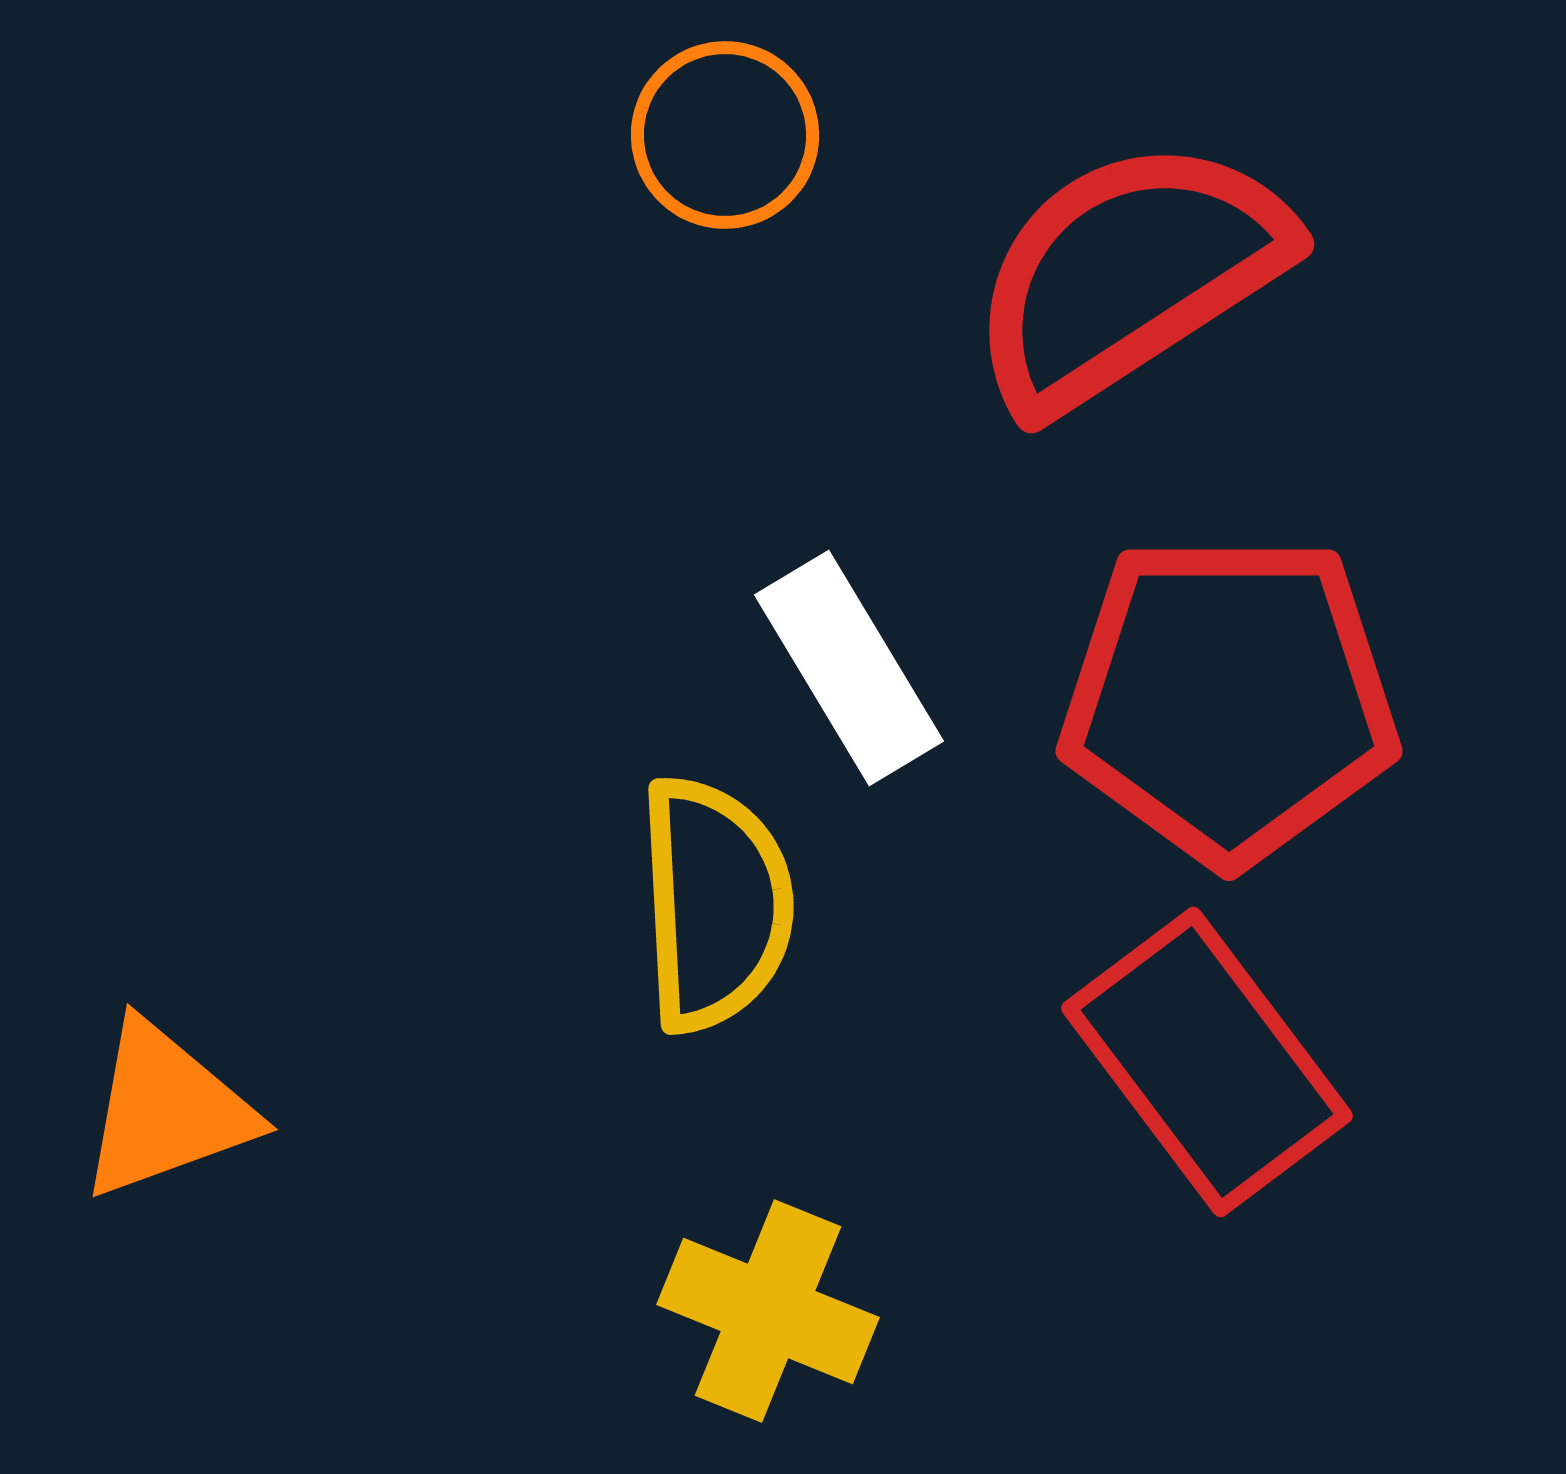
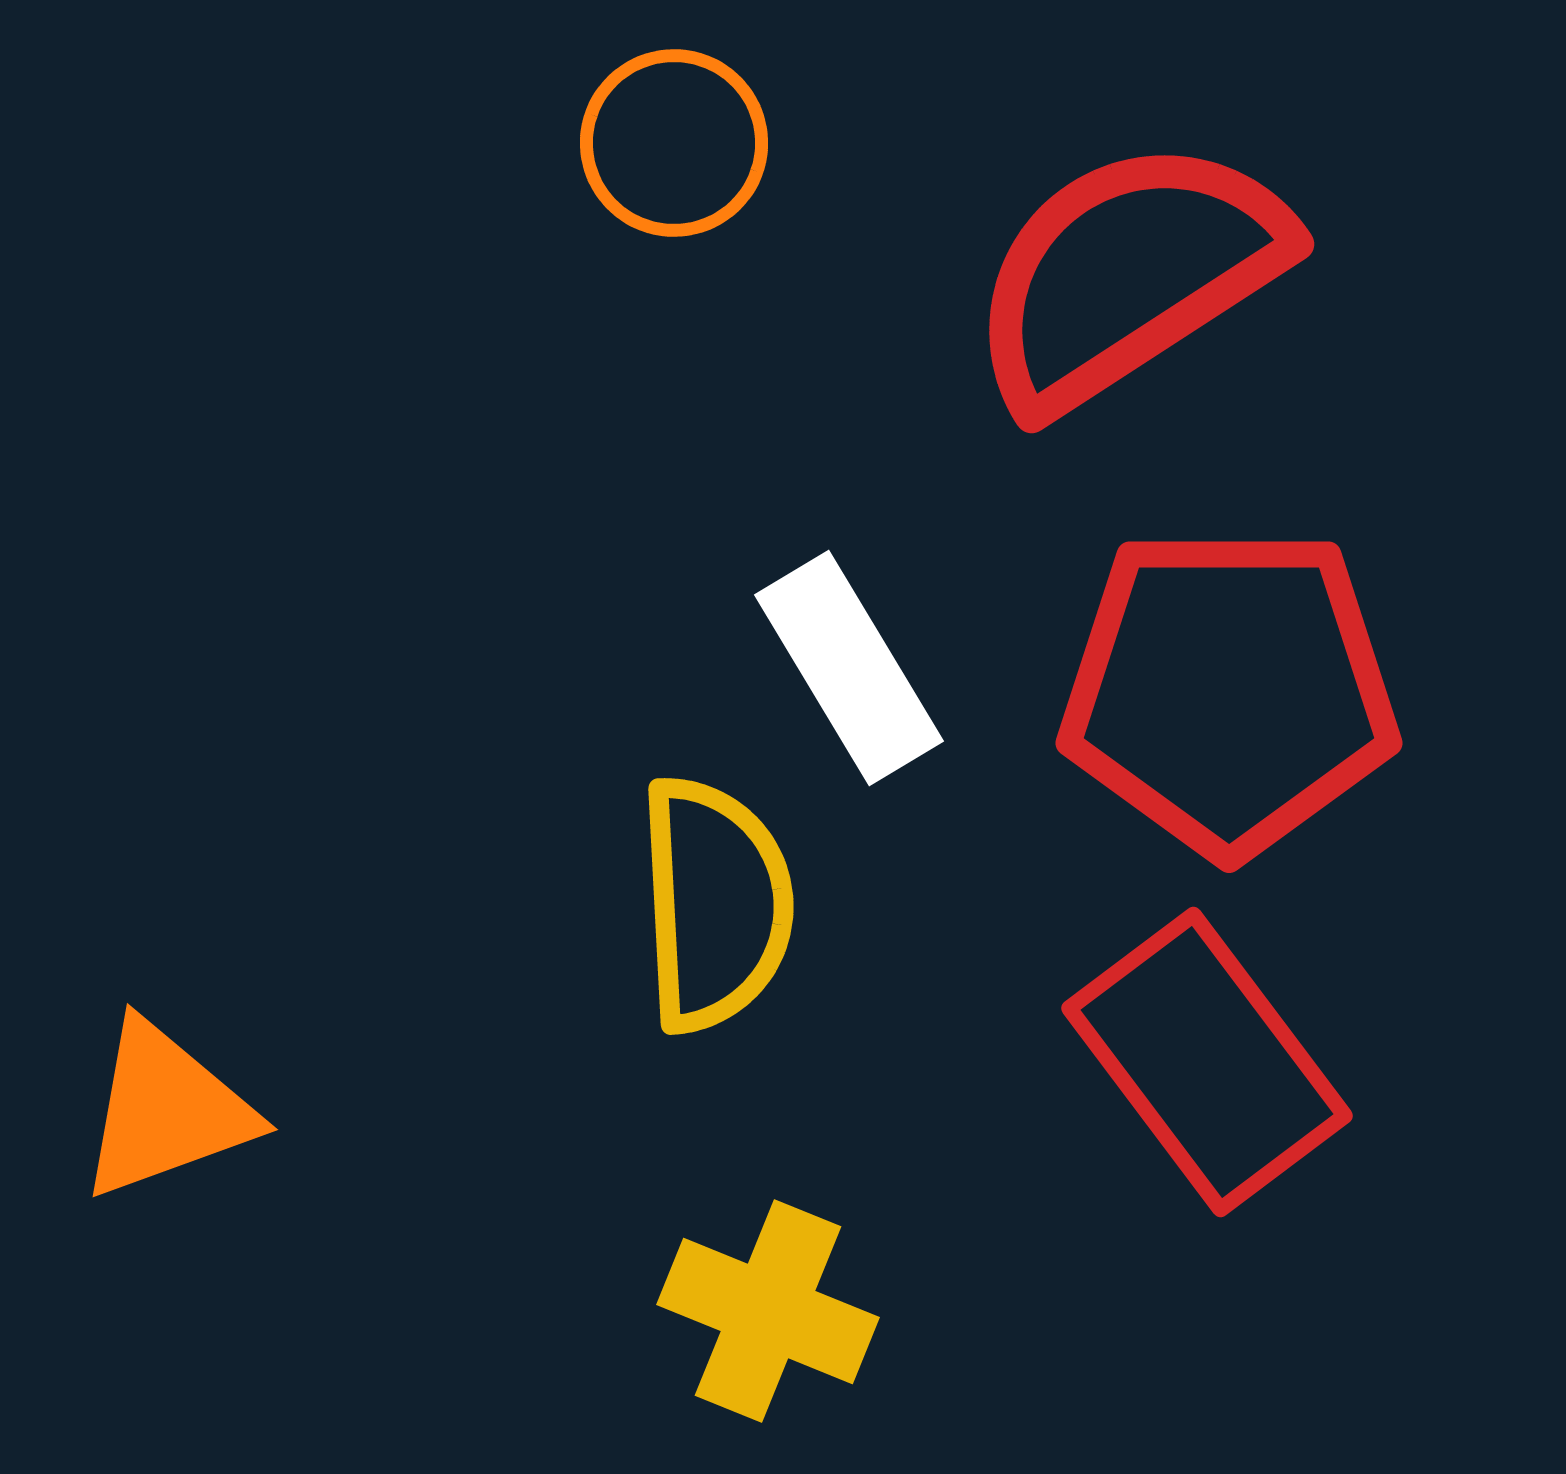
orange circle: moved 51 px left, 8 px down
red pentagon: moved 8 px up
